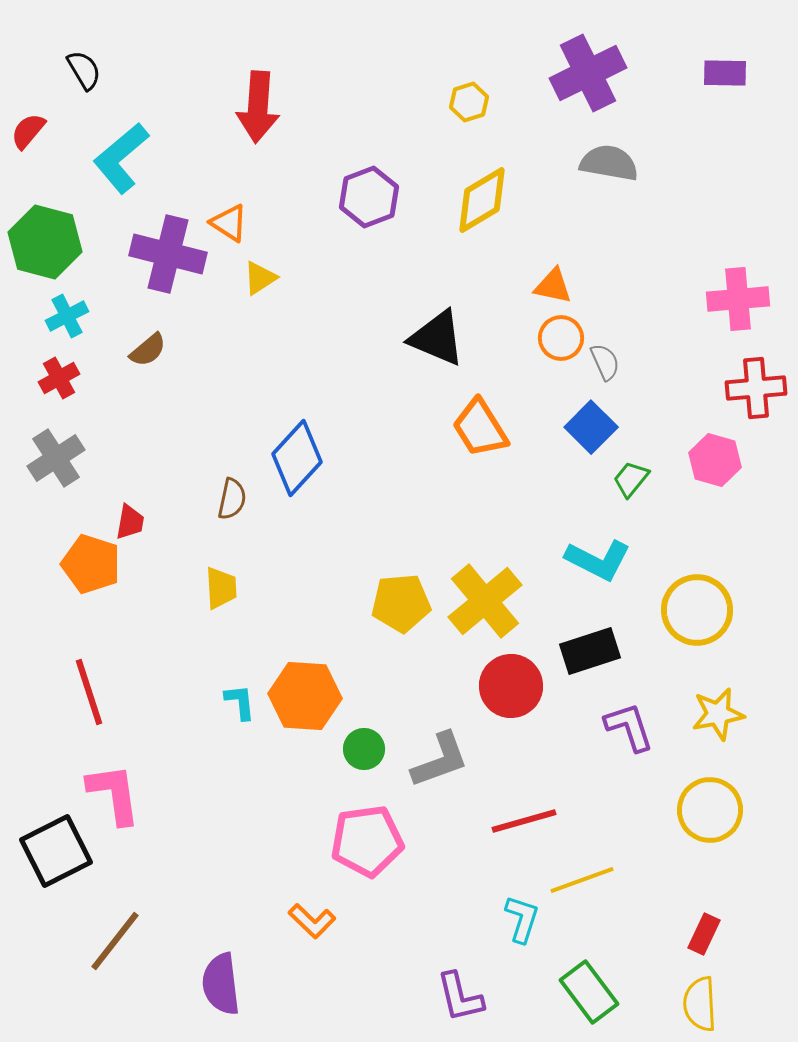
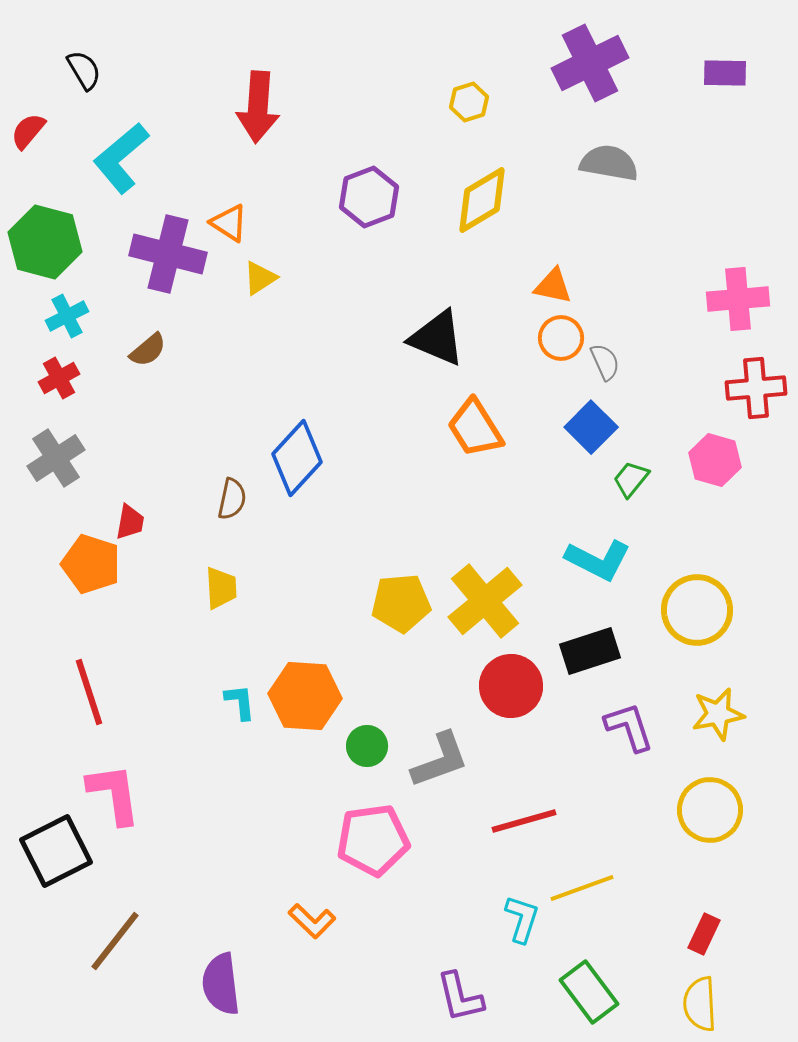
purple cross at (588, 73): moved 2 px right, 10 px up
orange trapezoid at (480, 428): moved 5 px left
green circle at (364, 749): moved 3 px right, 3 px up
pink pentagon at (367, 841): moved 6 px right, 1 px up
yellow line at (582, 880): moved 8 px down
